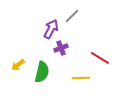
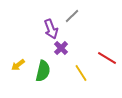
purple arrow: rotated 132 degrees clockwise
purple cross: rotated 24 degrees counterclockwise
red line: moved 7 px right
green semicircle: moved 1 px right, 1 px up
yellow line: moved 5 px up; rotated 60 degrees clockwise
